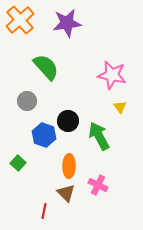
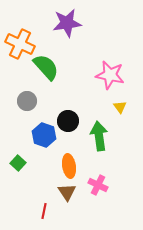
orange cross: moved 24 px down; rotated 24 degrees counterclockwise
pink star: moved 2 px left
green arrow: rotated 20 degrees clockwise
orange ellipse: rotated 10 degrees counterclockwise
brown triangle: moved 1 px right, 1 px up; rotated 12 degrees clockwise
